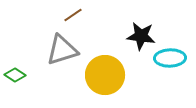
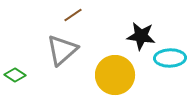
gray triangle: rotated 24 degrees counterclockwise
yellow circle: moved 10 px right
